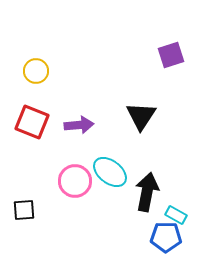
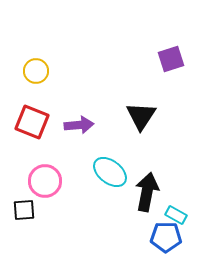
purple square: moved 4 px down
pink circle: moved 30 px left
